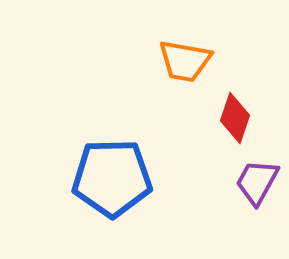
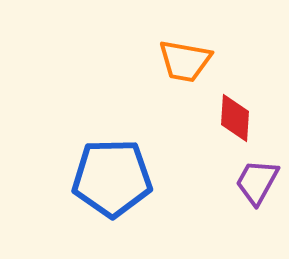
red diamond: rotated 15 degrees counterclockwise
